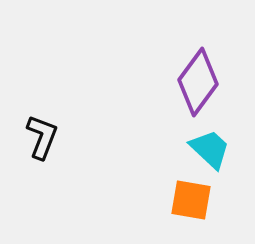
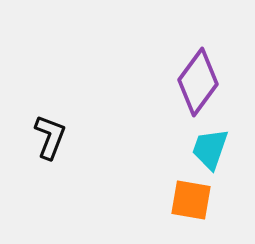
black L-shape: moved 8 px right
cyan trapezoid: rotated 114 degrees counterclockwise
